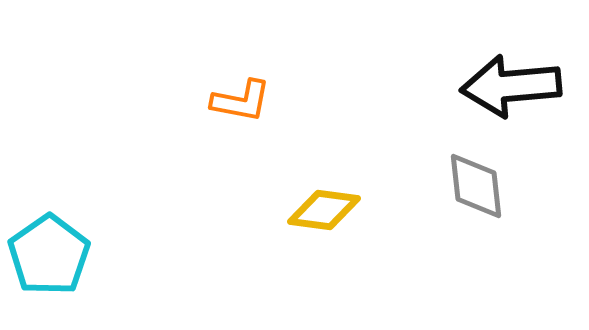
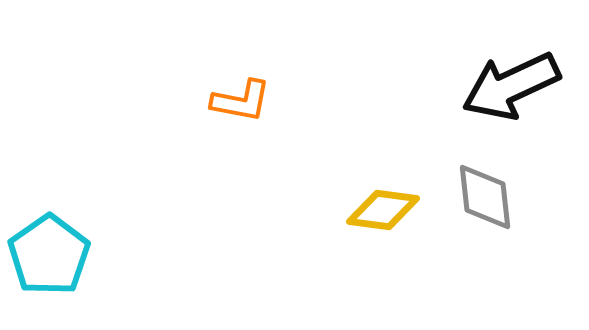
black arrow: rotated 20 degrees counterclockwise
gray diamond: moved 9 px right, 11 px down
yellow diamond: moved 59 px right
